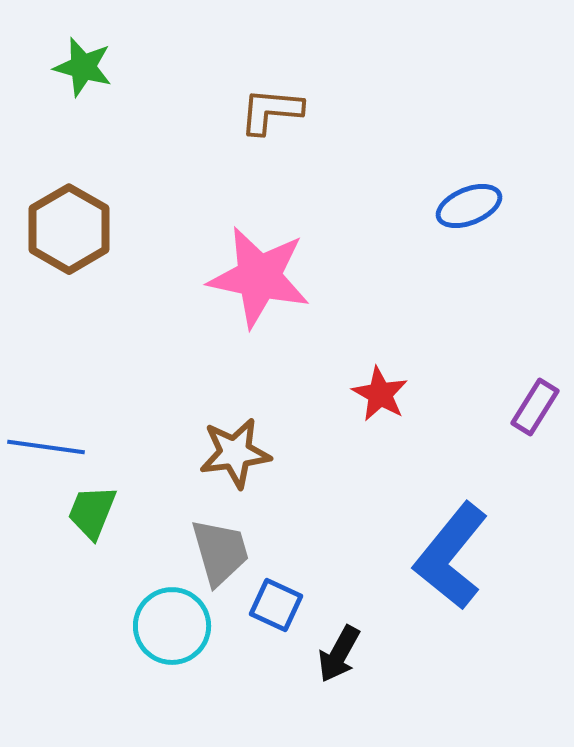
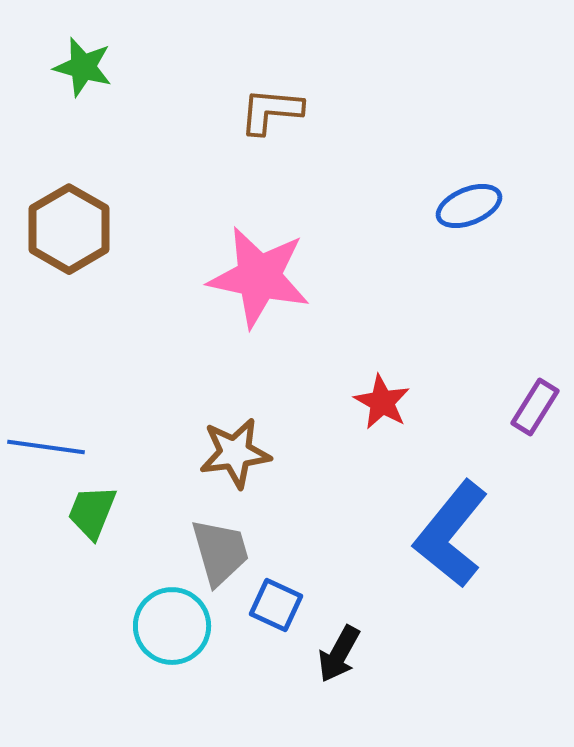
red star: moved 2 px right, 8 px down
blue L-shape: moved 22 px up
